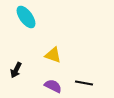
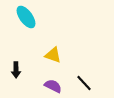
black arrow: rotated 28 degrees counterclockwise
black line: rotated 36 degrees clockwise
